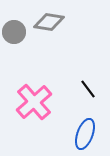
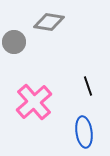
gray circle: moved 10 px down
black line: moved 3 px up; rotated 18 degrees clockwise
blue ellipse: moved 1 px left, 2 px up; rotated 28 degrees counterclockwise
